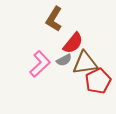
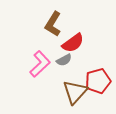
brown L-shape: moved 1 px left, 5 px down
red semicircle: rotated 15 degrees clockwise
brown triangle: moved 10 px left, 29 px down; rotated 40 degrees counterclockwise
red pentagon: rotated 10 degrees clockwise
